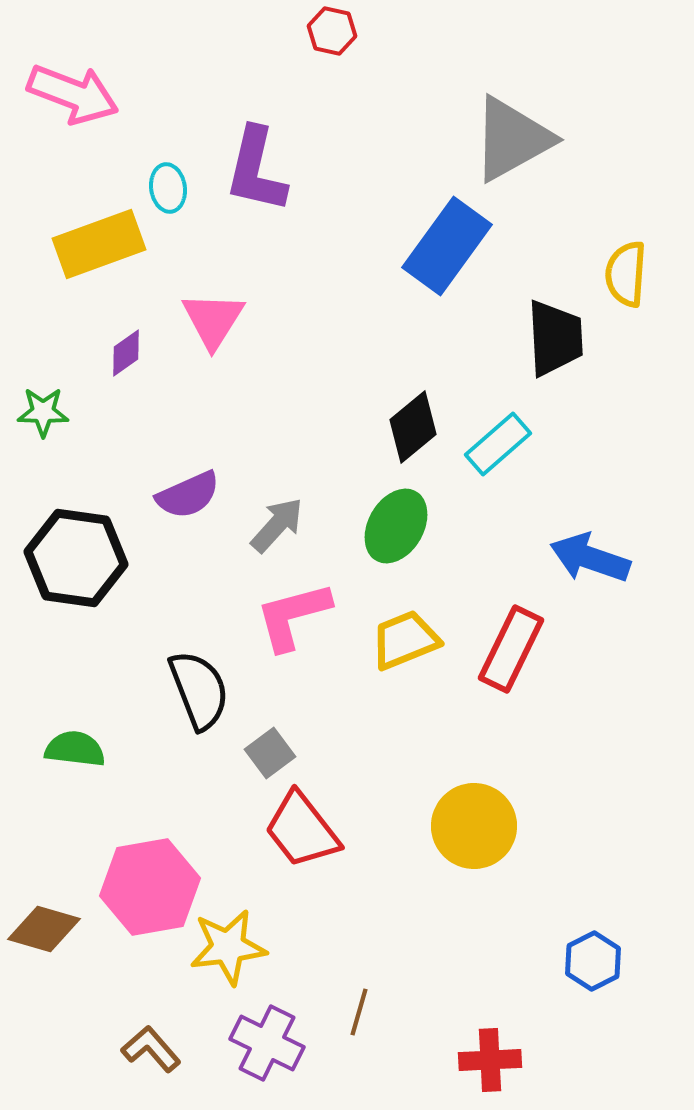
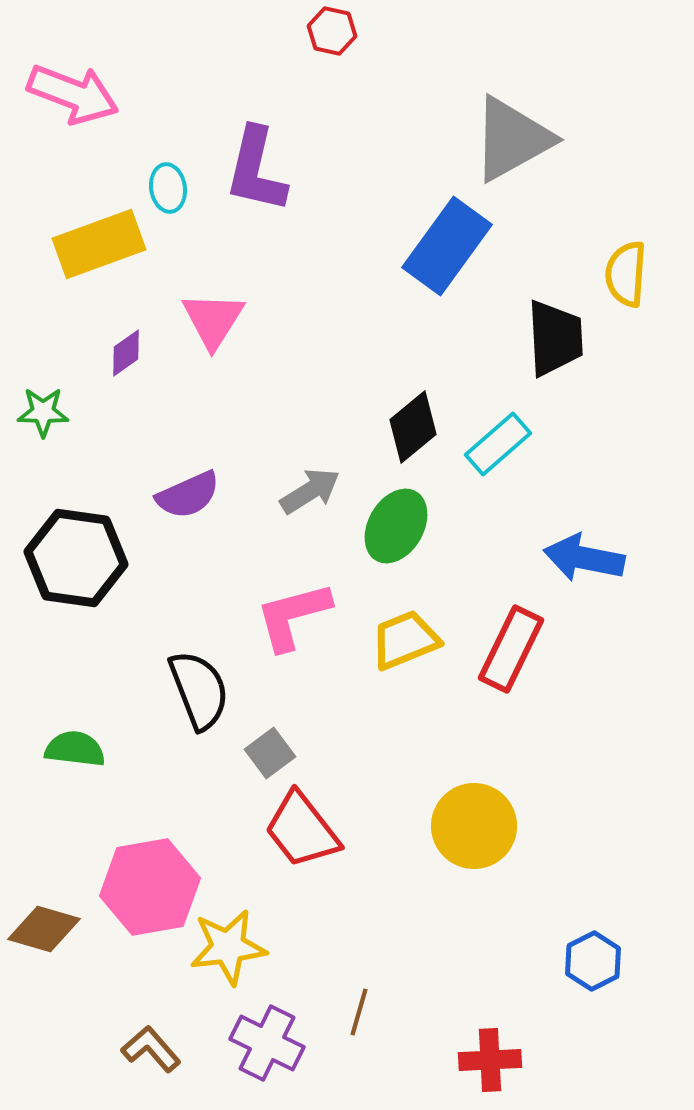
gray arrow: moved 33 px right, 34 px up; rotated 16 degrees clockwise
blue arrow: moved 6 px left; rotated 8 degrees counterclockwise
